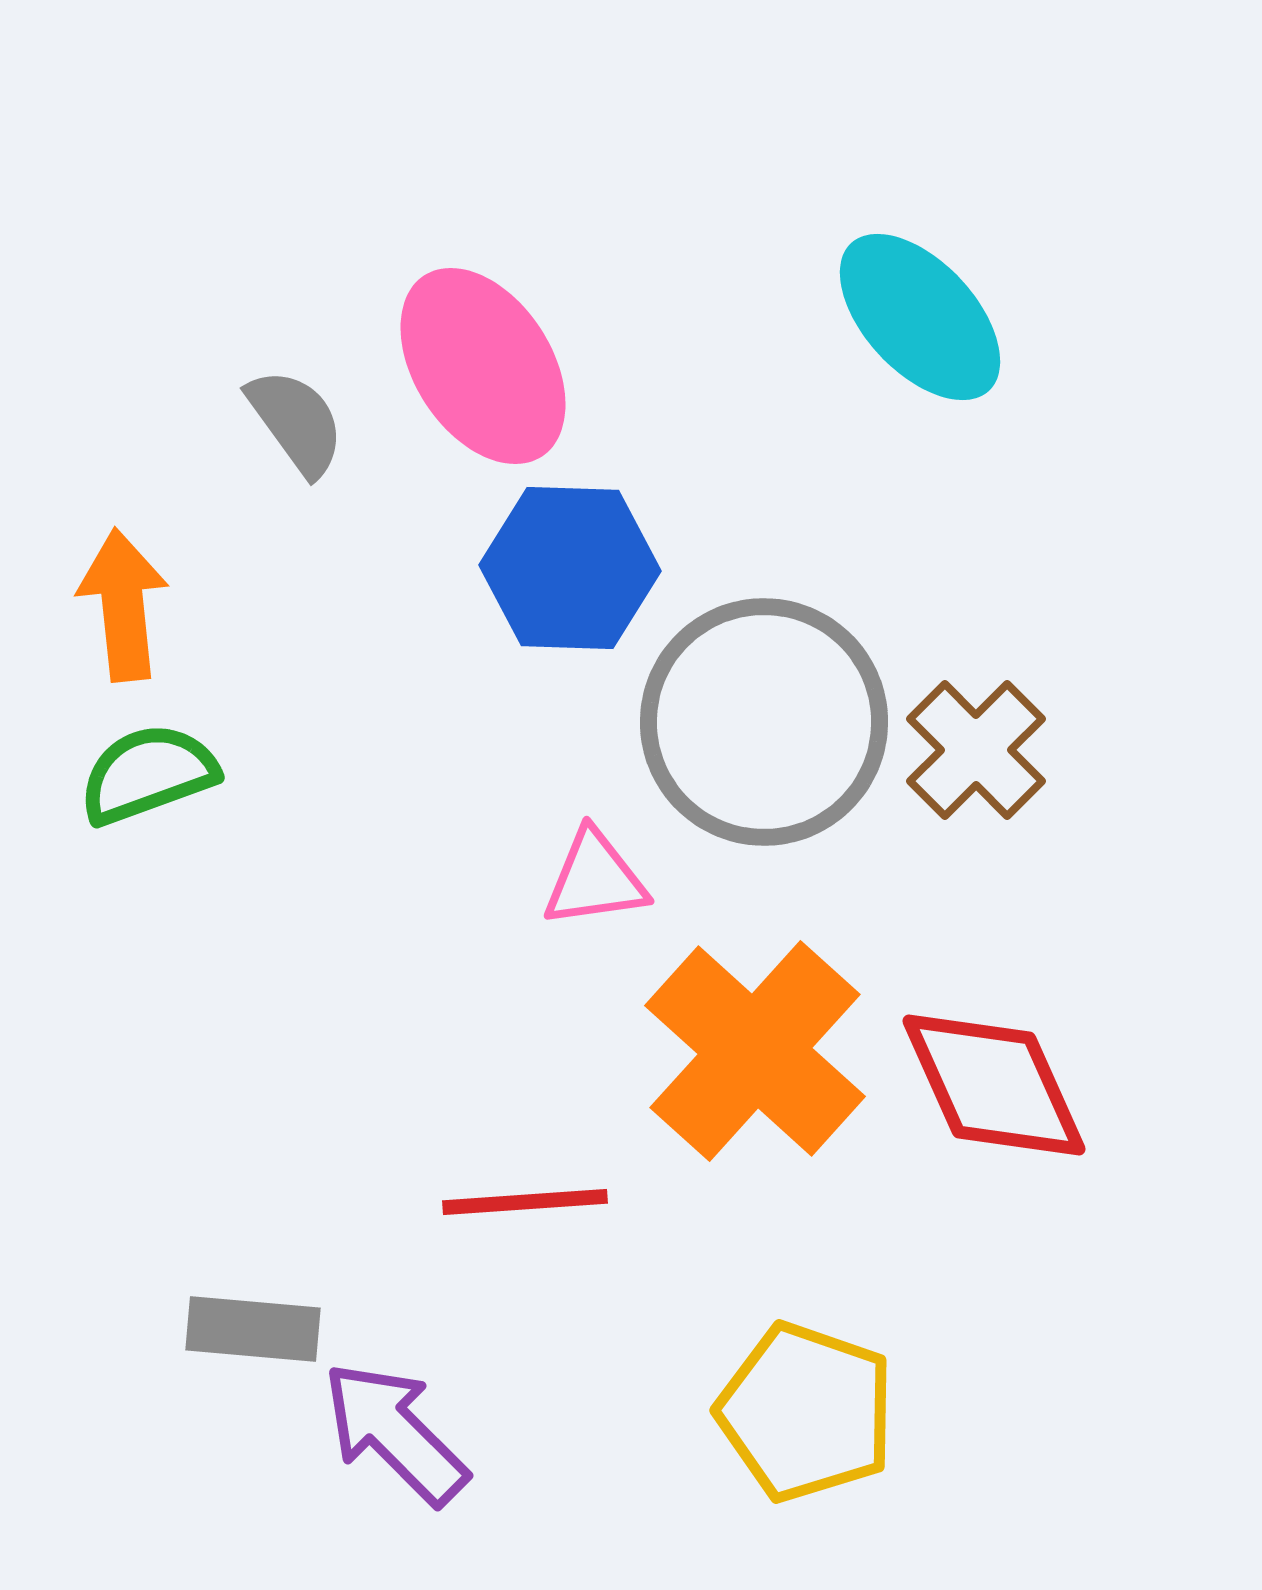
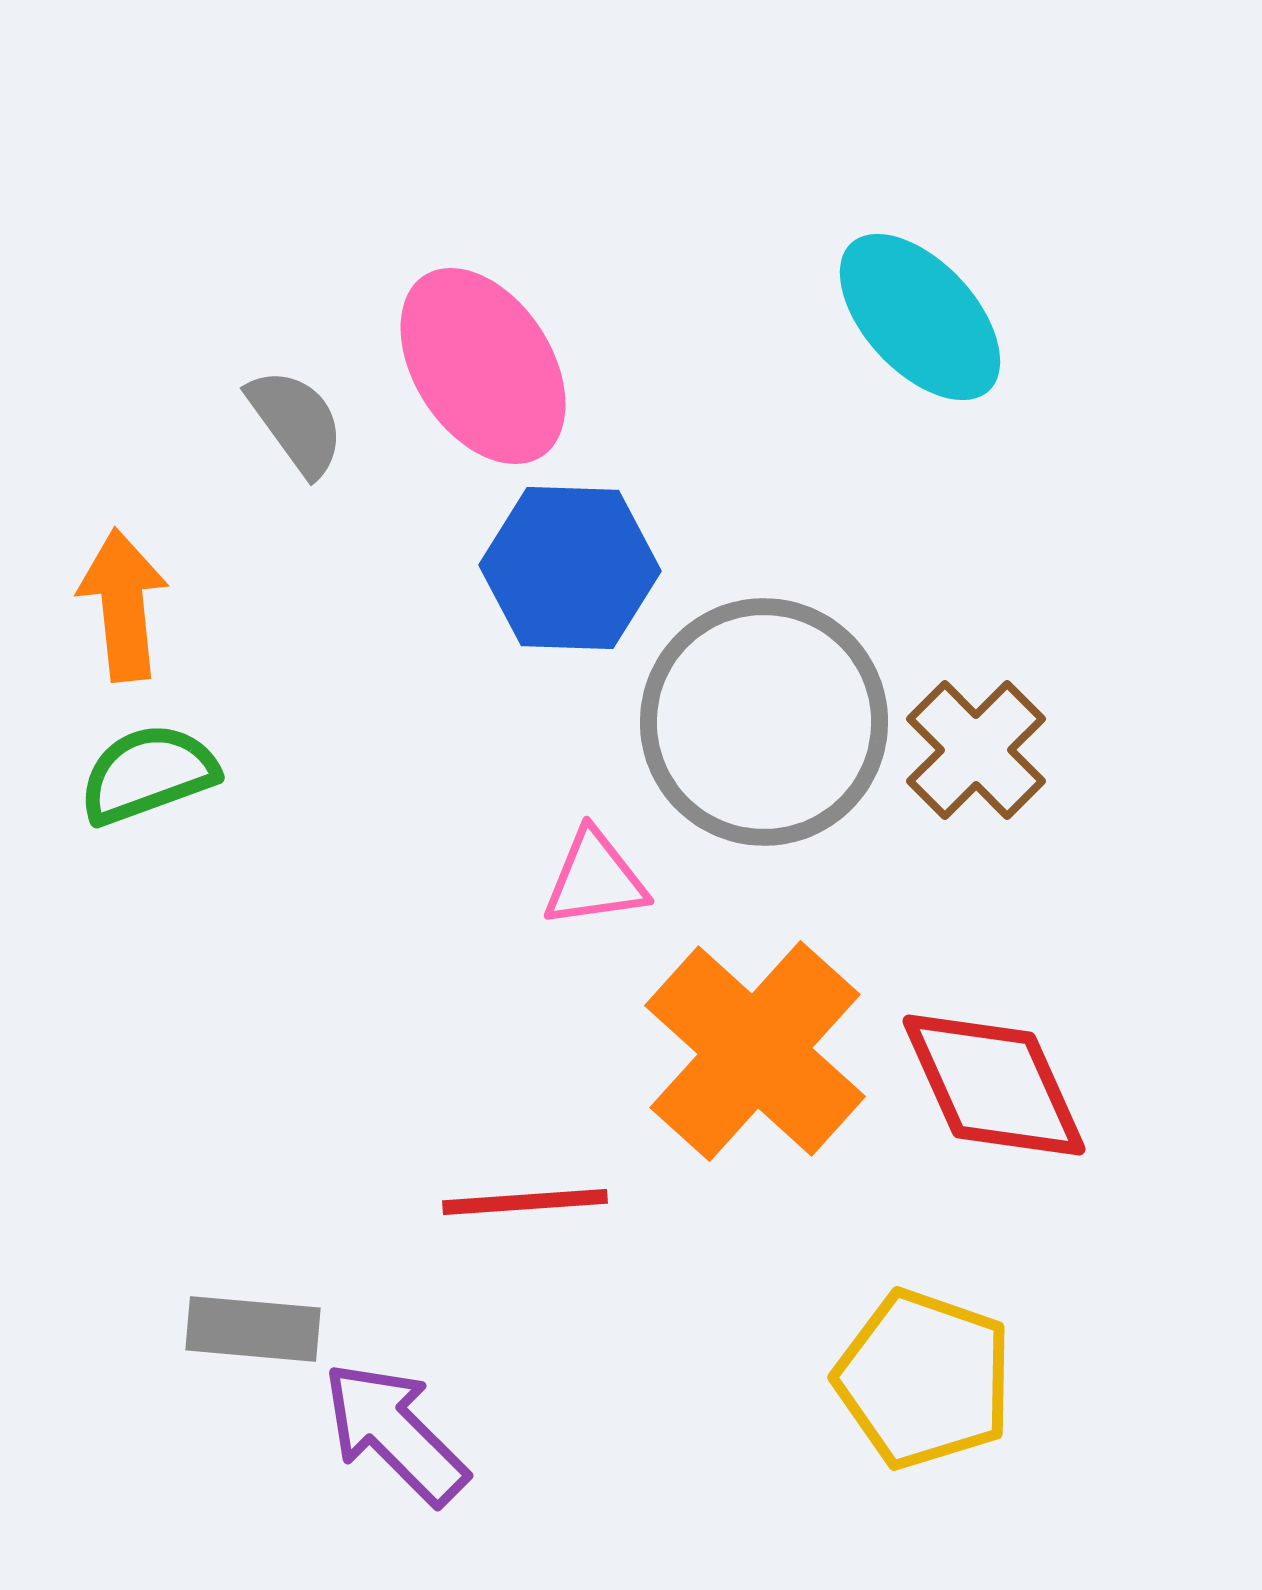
yellow pentagon: moved 118 px right, 33 px up
